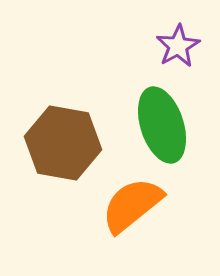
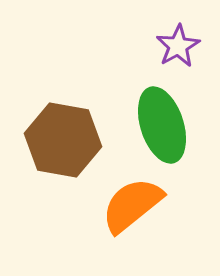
brown hexagon: moved 3 px up
